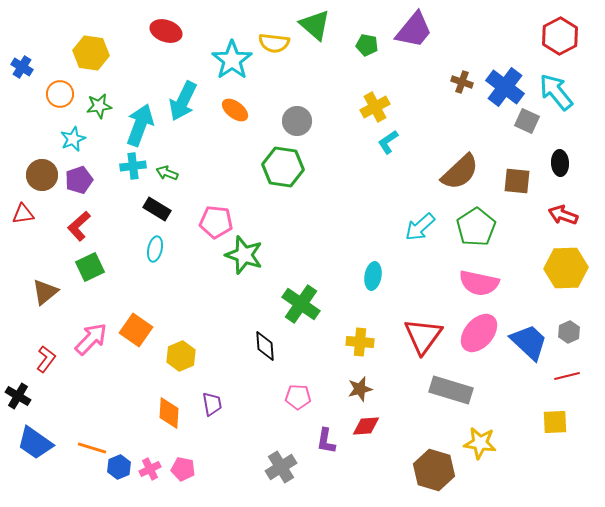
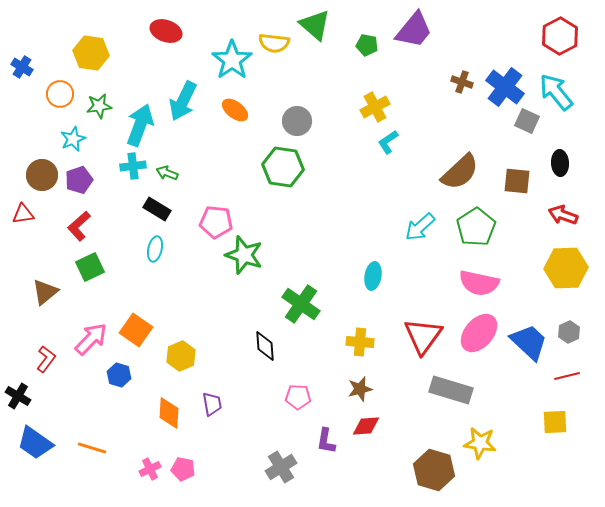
blue hexagon at (119, 467): moved 92 px up; rotated 20 degrees counterclockwise
